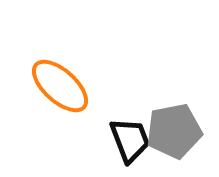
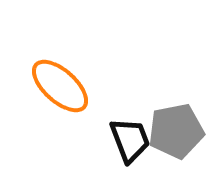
gray pentagon: moved 2 px right
